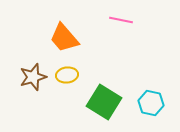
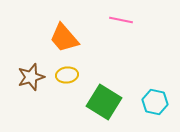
brown star: moved 2 px left
cyan hexagon: moved 4 px right, 1 px up
